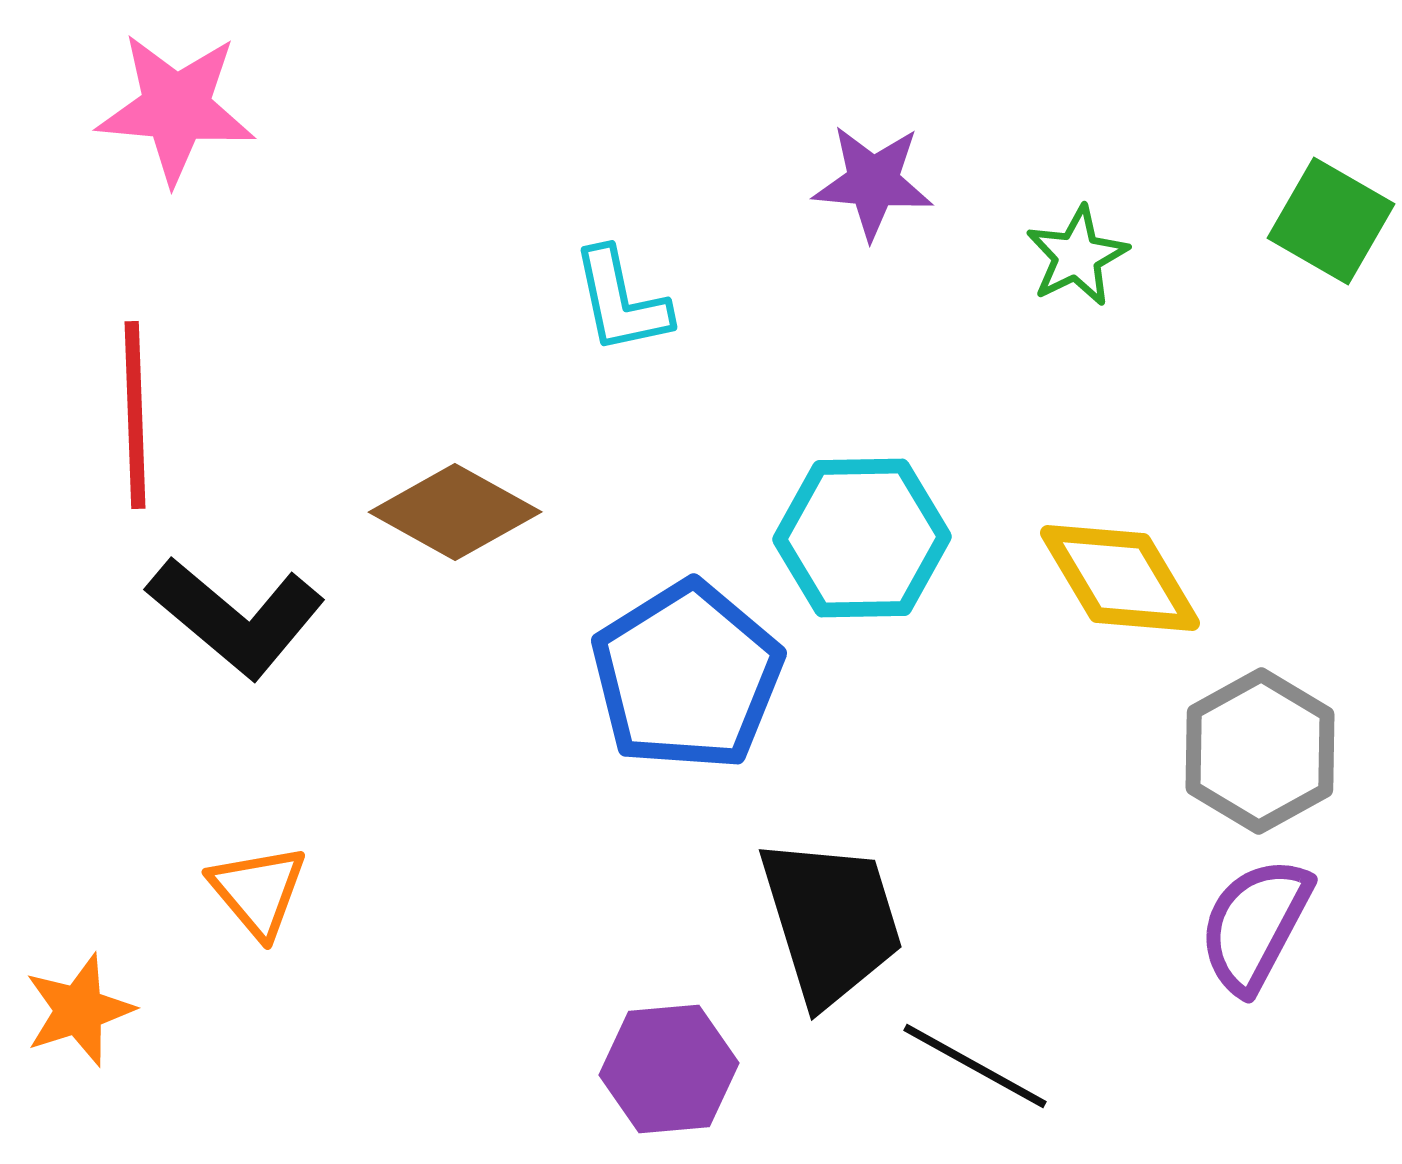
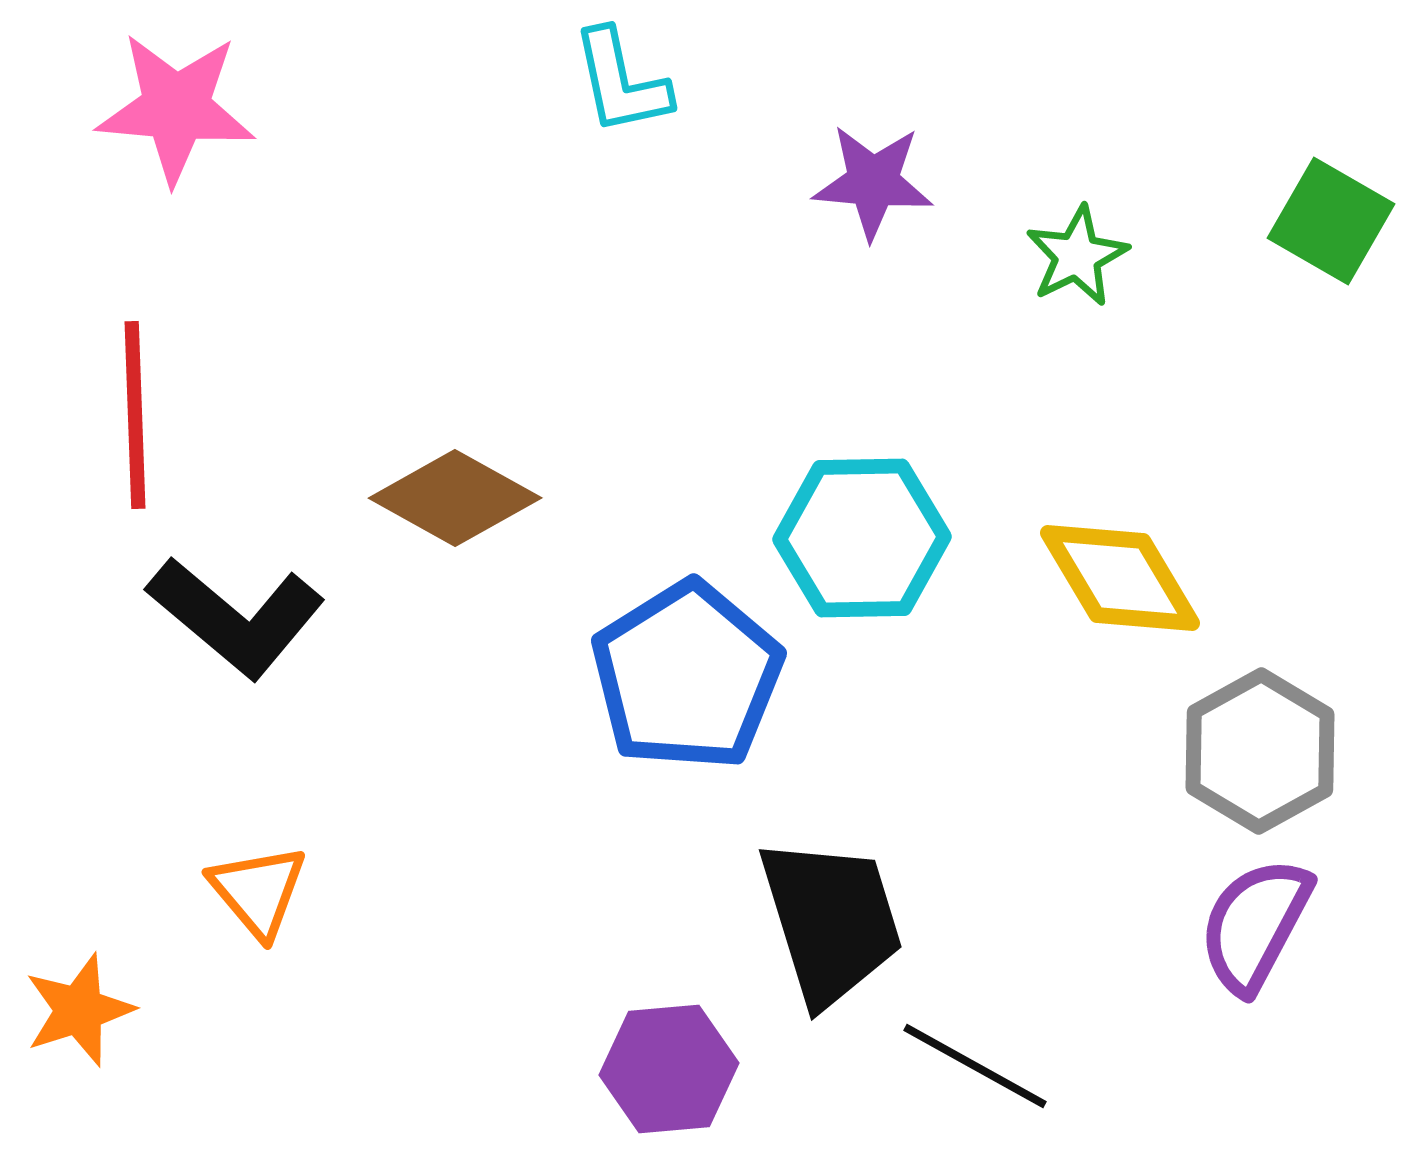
cyan L-shape: moved 219 px up
brown diamond: moved 14 px up
